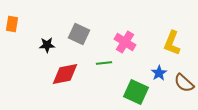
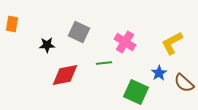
gray square: moved 2 px up
yellow L-shape: rotated 40 degrees clockwise
red diamond: moved 1 px down
